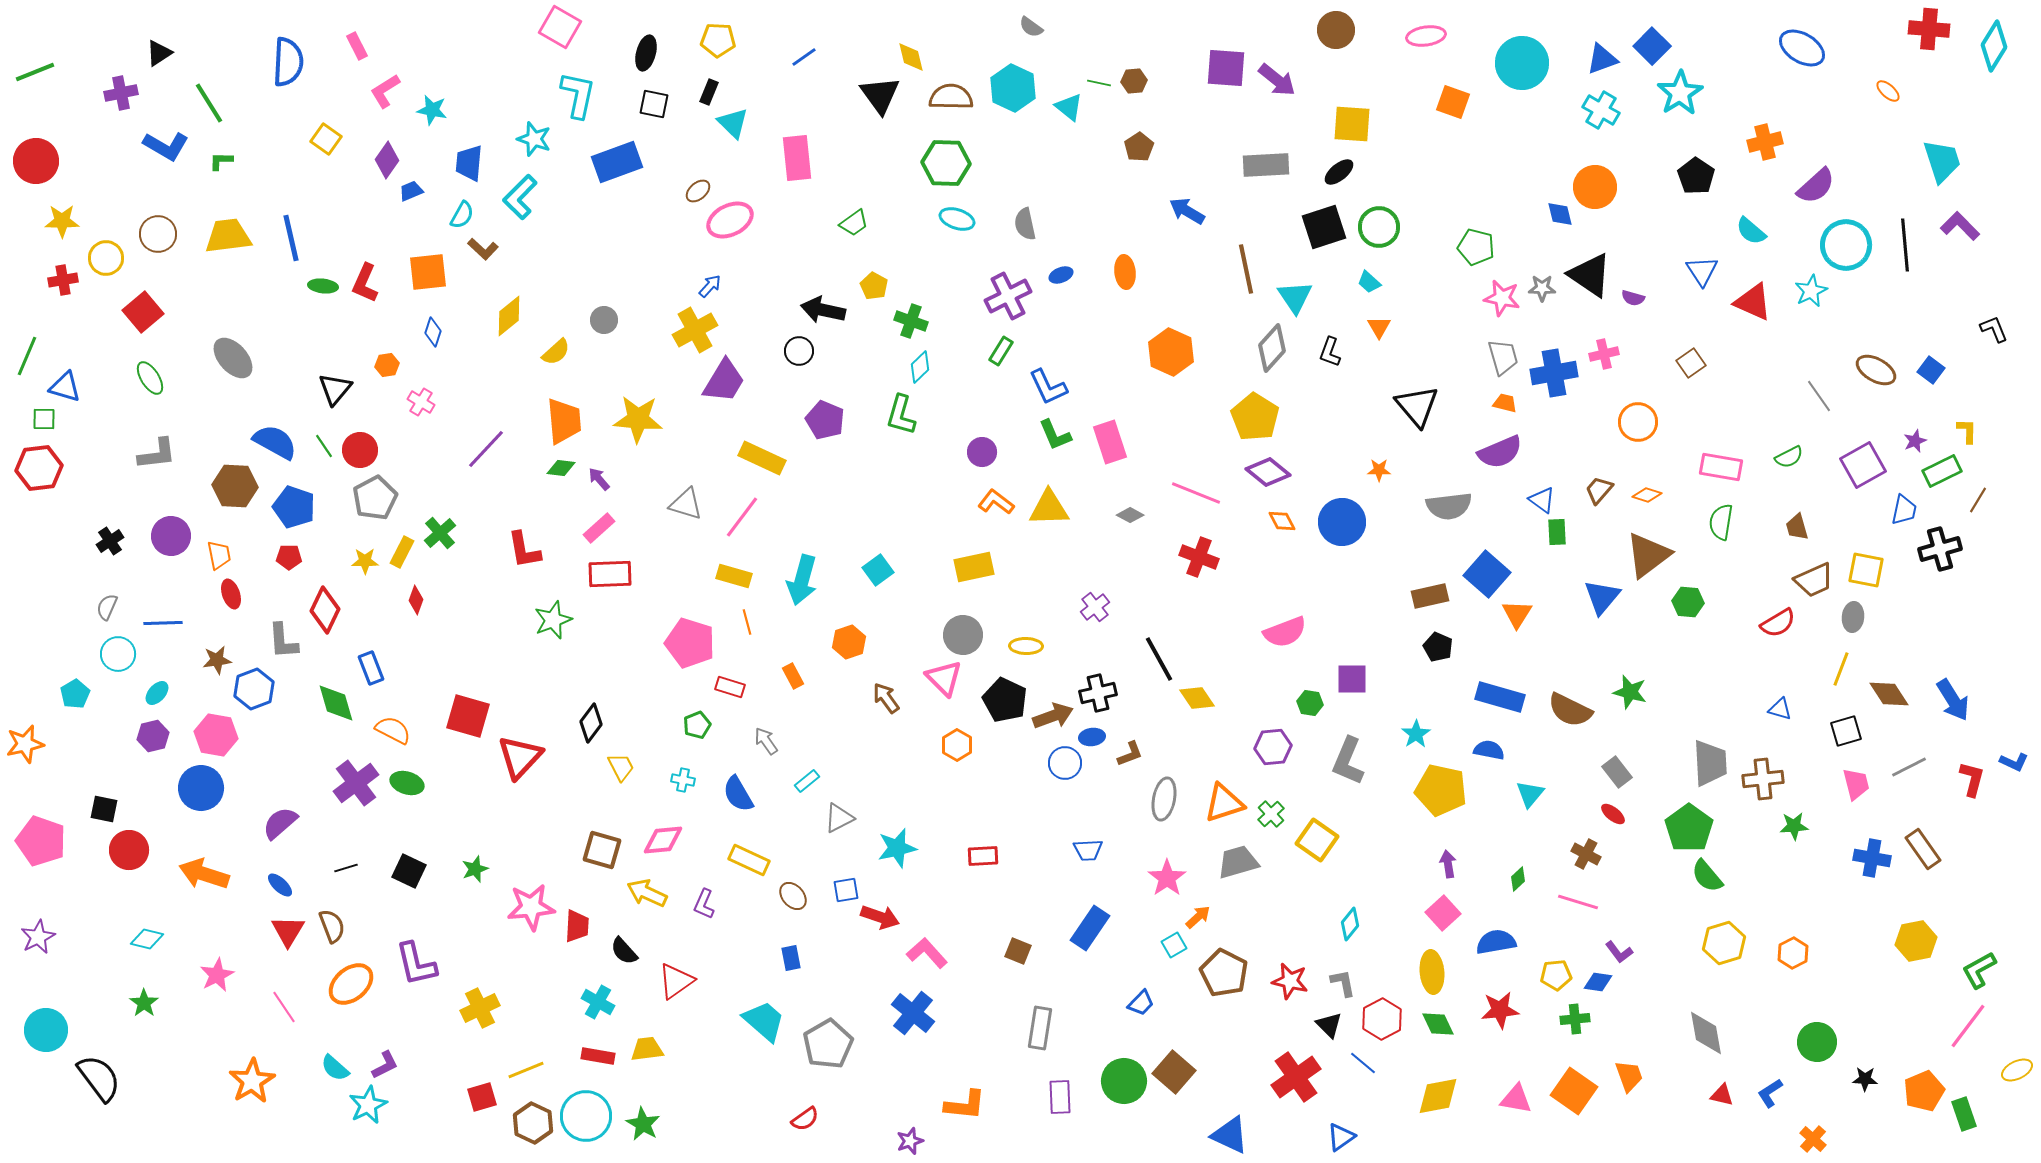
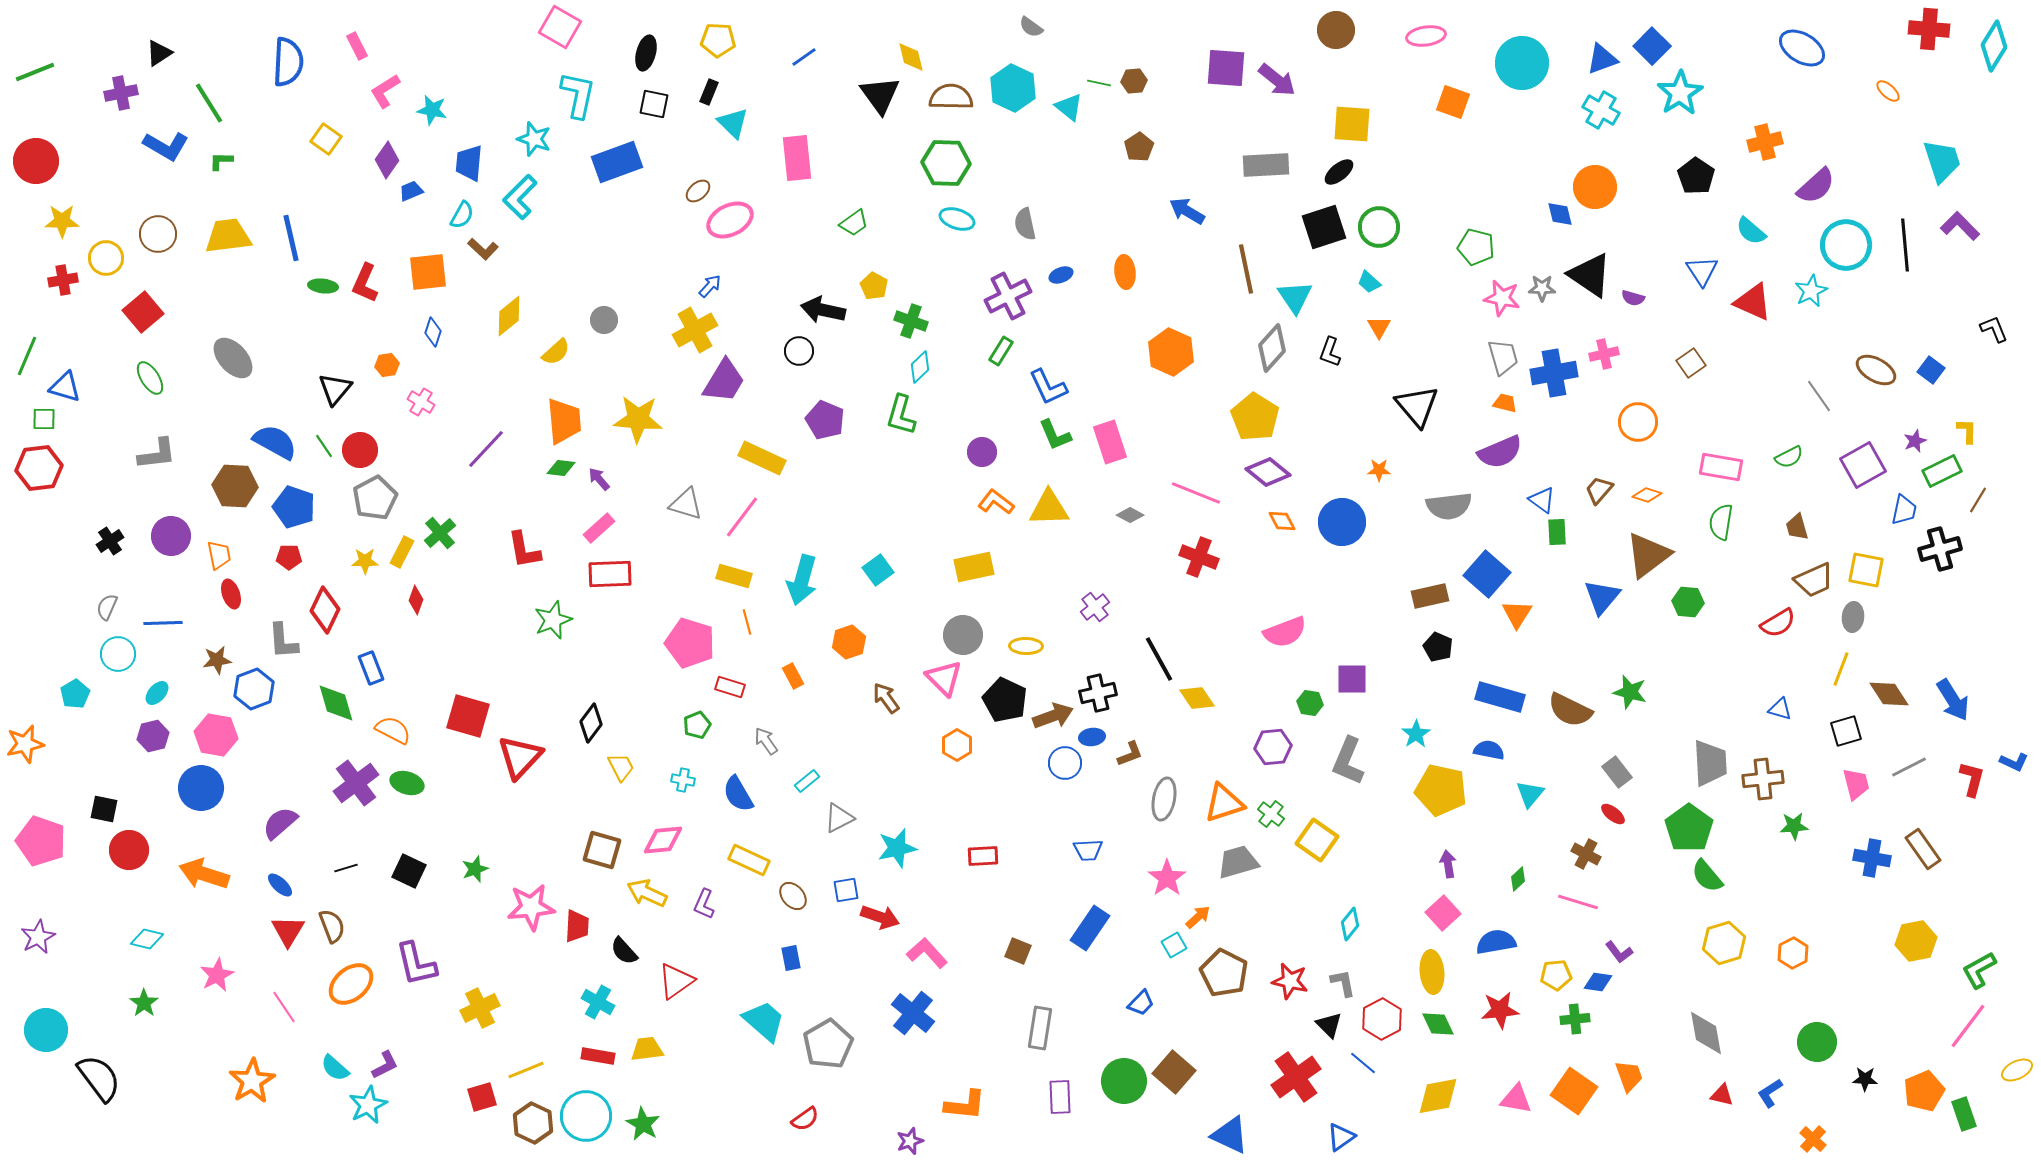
green cross at (1271, 814): rotated 8 degrees counterclockwise
